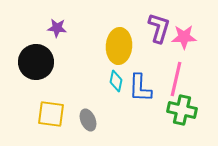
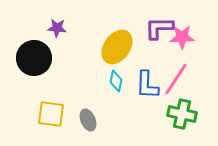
purple L-shape: rotated 108 degrees counterclockwise
pink star: moved 2 px left
yellow ellipse: moved 2 px left, 1 px down; rotated 32 degrees clockwise
black circle: moved 2 px left, 4 px up
pink line: rotated 20 degrees clockwise
blue L-shape: moved 7 px right, 3 px up
green cross: moved 4 px down
